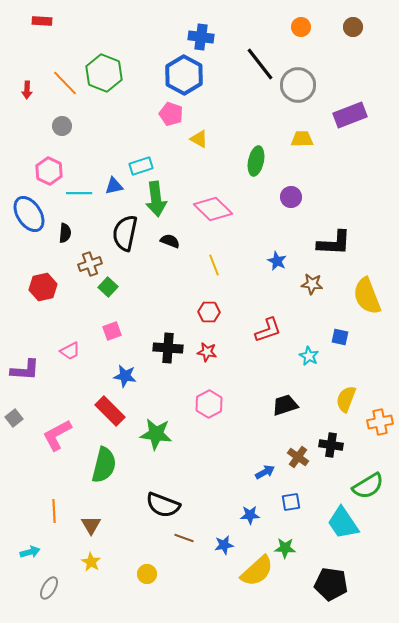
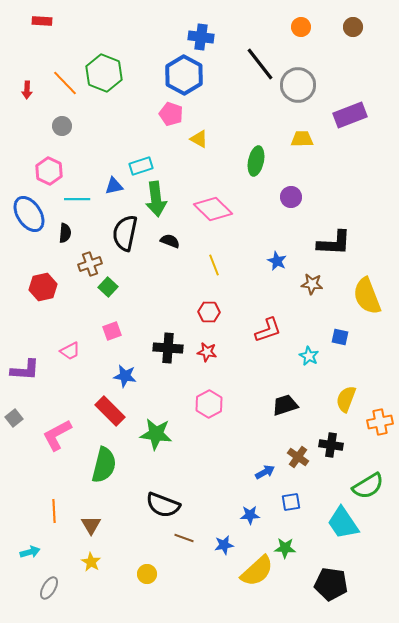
cyan line at (79, 193): moved 2 px left, 6 px down
